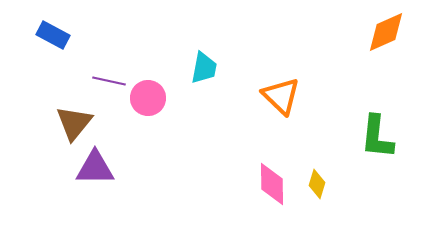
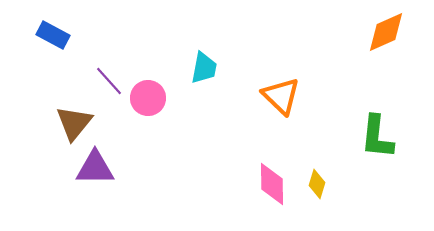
purple line: rotated 36 degrees clockwise
